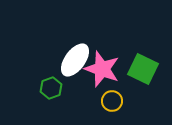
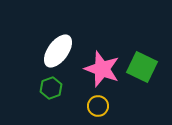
white ellipse: moved 17 px left, 9 px up
green square: moved 1 px left, 2 px up
yellow circle: moved 14 px left, 5 px down
